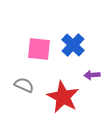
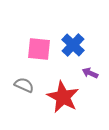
purple arrow: moved 2 px left, 2 px up; rotated 28 degrees clockwise
